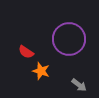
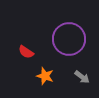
orange star: moved 4 px right, 5 px down
gray arrow: moved 3 px right, 8 px up
